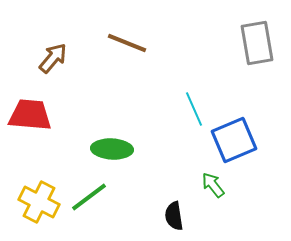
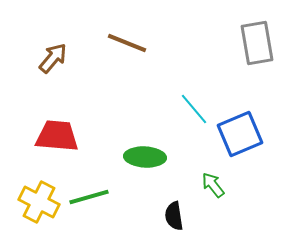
cyan line: rotated 16 degrees counterclockwise
red trapezoid: moved 27 px right, 21 px down
blue square: moved 6 px right, 6 px up
green ellipse: moved 33 px right, 8 px down
green line: rotated 21 degrees clockwise
